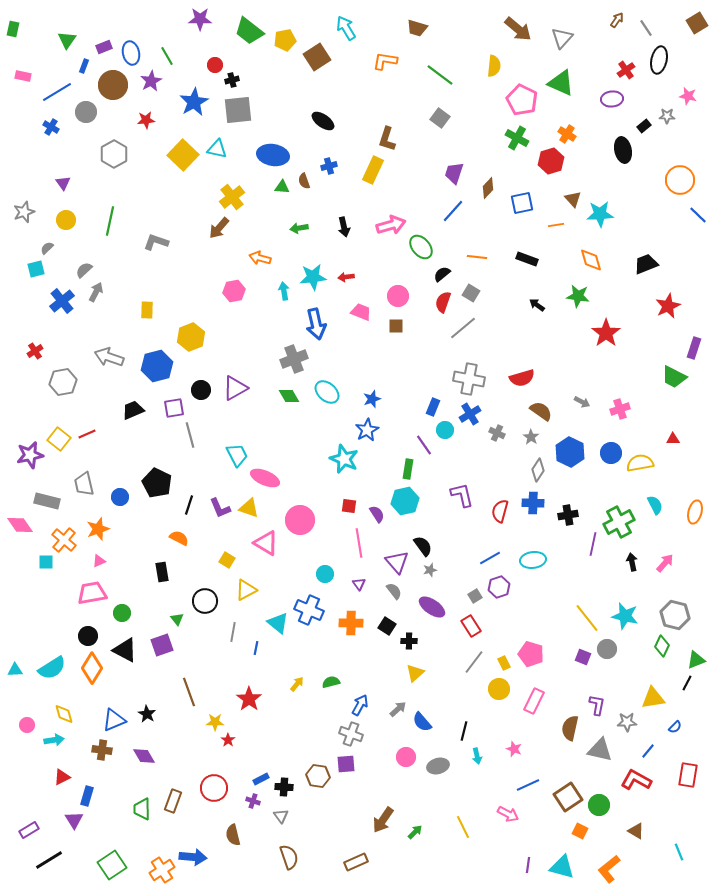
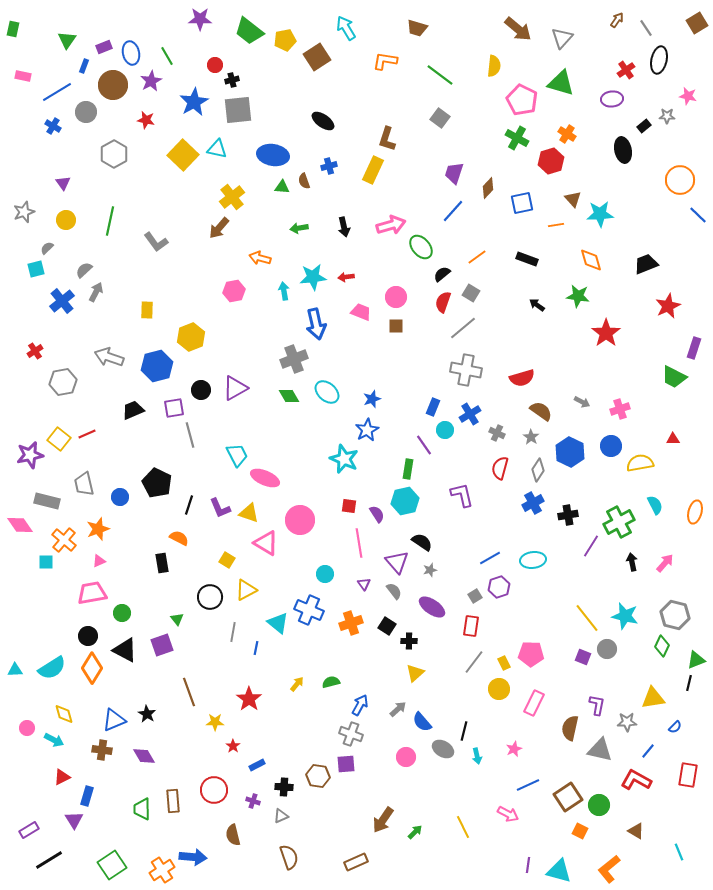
green triangle at (561, 83): rotated 8 degrees counterclockwise
red star at (146, 120): rotated 18 degrees clockwise
blue cross at (51, 127): moved 2 px right, 1 px up
gray L-shape at (156, 242): rotated 145 degrees counterclockwise
orange line at (477, 257): rotated 42 degrees counterclockwise
pink circle at (398, 296): moved 2 px left, 1 px down
gray cross at (469, 379): moved 3 px left, 9 px up
blue circle at (611, 453): moved 7 px up
blue cross at (533, 503): rotated 30 degrees counterclockwise
yellow triangle at (249, 508): moved 5 px down
red semicircle at (500, 511): moved 43 px up
purple line at (593, 544): moved 2 px left, 2 px down; rotated 20 degrees clockwise
black semicircle at (423, 546): moved 1 px left, 4 px up; rotated 20 degrees counterclockwise
black rectangle at (162, 572): moved 9 px up
purple triangle at (359, 584): moved 5 px right
black circle at (205, 601): moved 5 px right, 4 px up
orange cross at (351, 623): rotated 20 degrees counterclockwise
red rectangle at (471, 626): rotated 40 degrees clockwise
pink pentagon at (531, 654): rotated 15 degrees counterclockwise
black line at (687, 683): moved 2 px right; rotated 14 degrees counterclockwise
pink rectangle at (534, 701): moved 2 px down
pink circle at (27, 725): moved 3 px down
cyan arrow at (54, 740): rotated 36 degrees clockwise
red star at (228, 740): moved 5 px right, 6 px down
pink star at (514, 749): rotated 28 degrees clockwise
gray ellipse at (438, 766): moved 5 px right, 17 px up; rotated 45 degrees clockwise
blue rectangle at (261, 779): moved 4 px left, 14 px up
red circle at (214, 788): moved 2 px down
brown rectangle at (173, 801): rotated 25 degrees counterclockwise
gray triangle at (281, 816): rotated 42 degrees clockwise
cyan triangle at (562, 867): moved 3 px left, 4 px down
